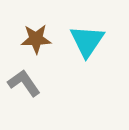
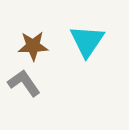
brown star: moved 3 px left, 7 px down
